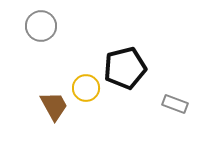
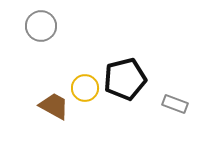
black pentagon: moved 11 px down
yellow circle: moved 1 px left
brown trapezoid: rotated 32 degrees counterclockwise
